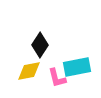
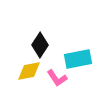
cyan rectangle: moved 1 px right, 8 px up
pink L-shape: rotated 20 degrees counterclockwise
